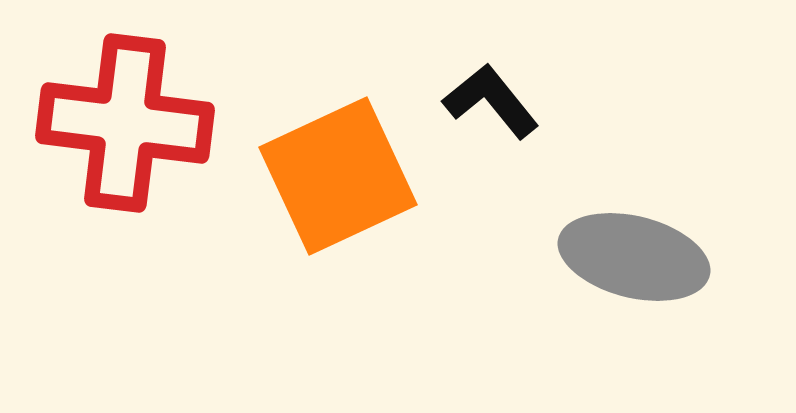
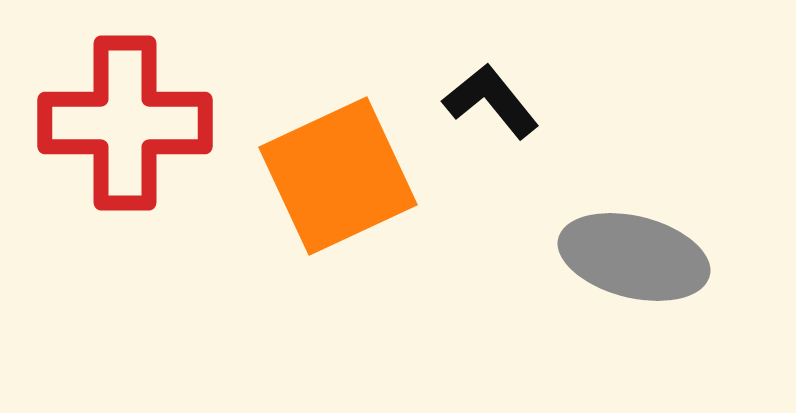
red cross: rotated 7 degrees counterclockwise
